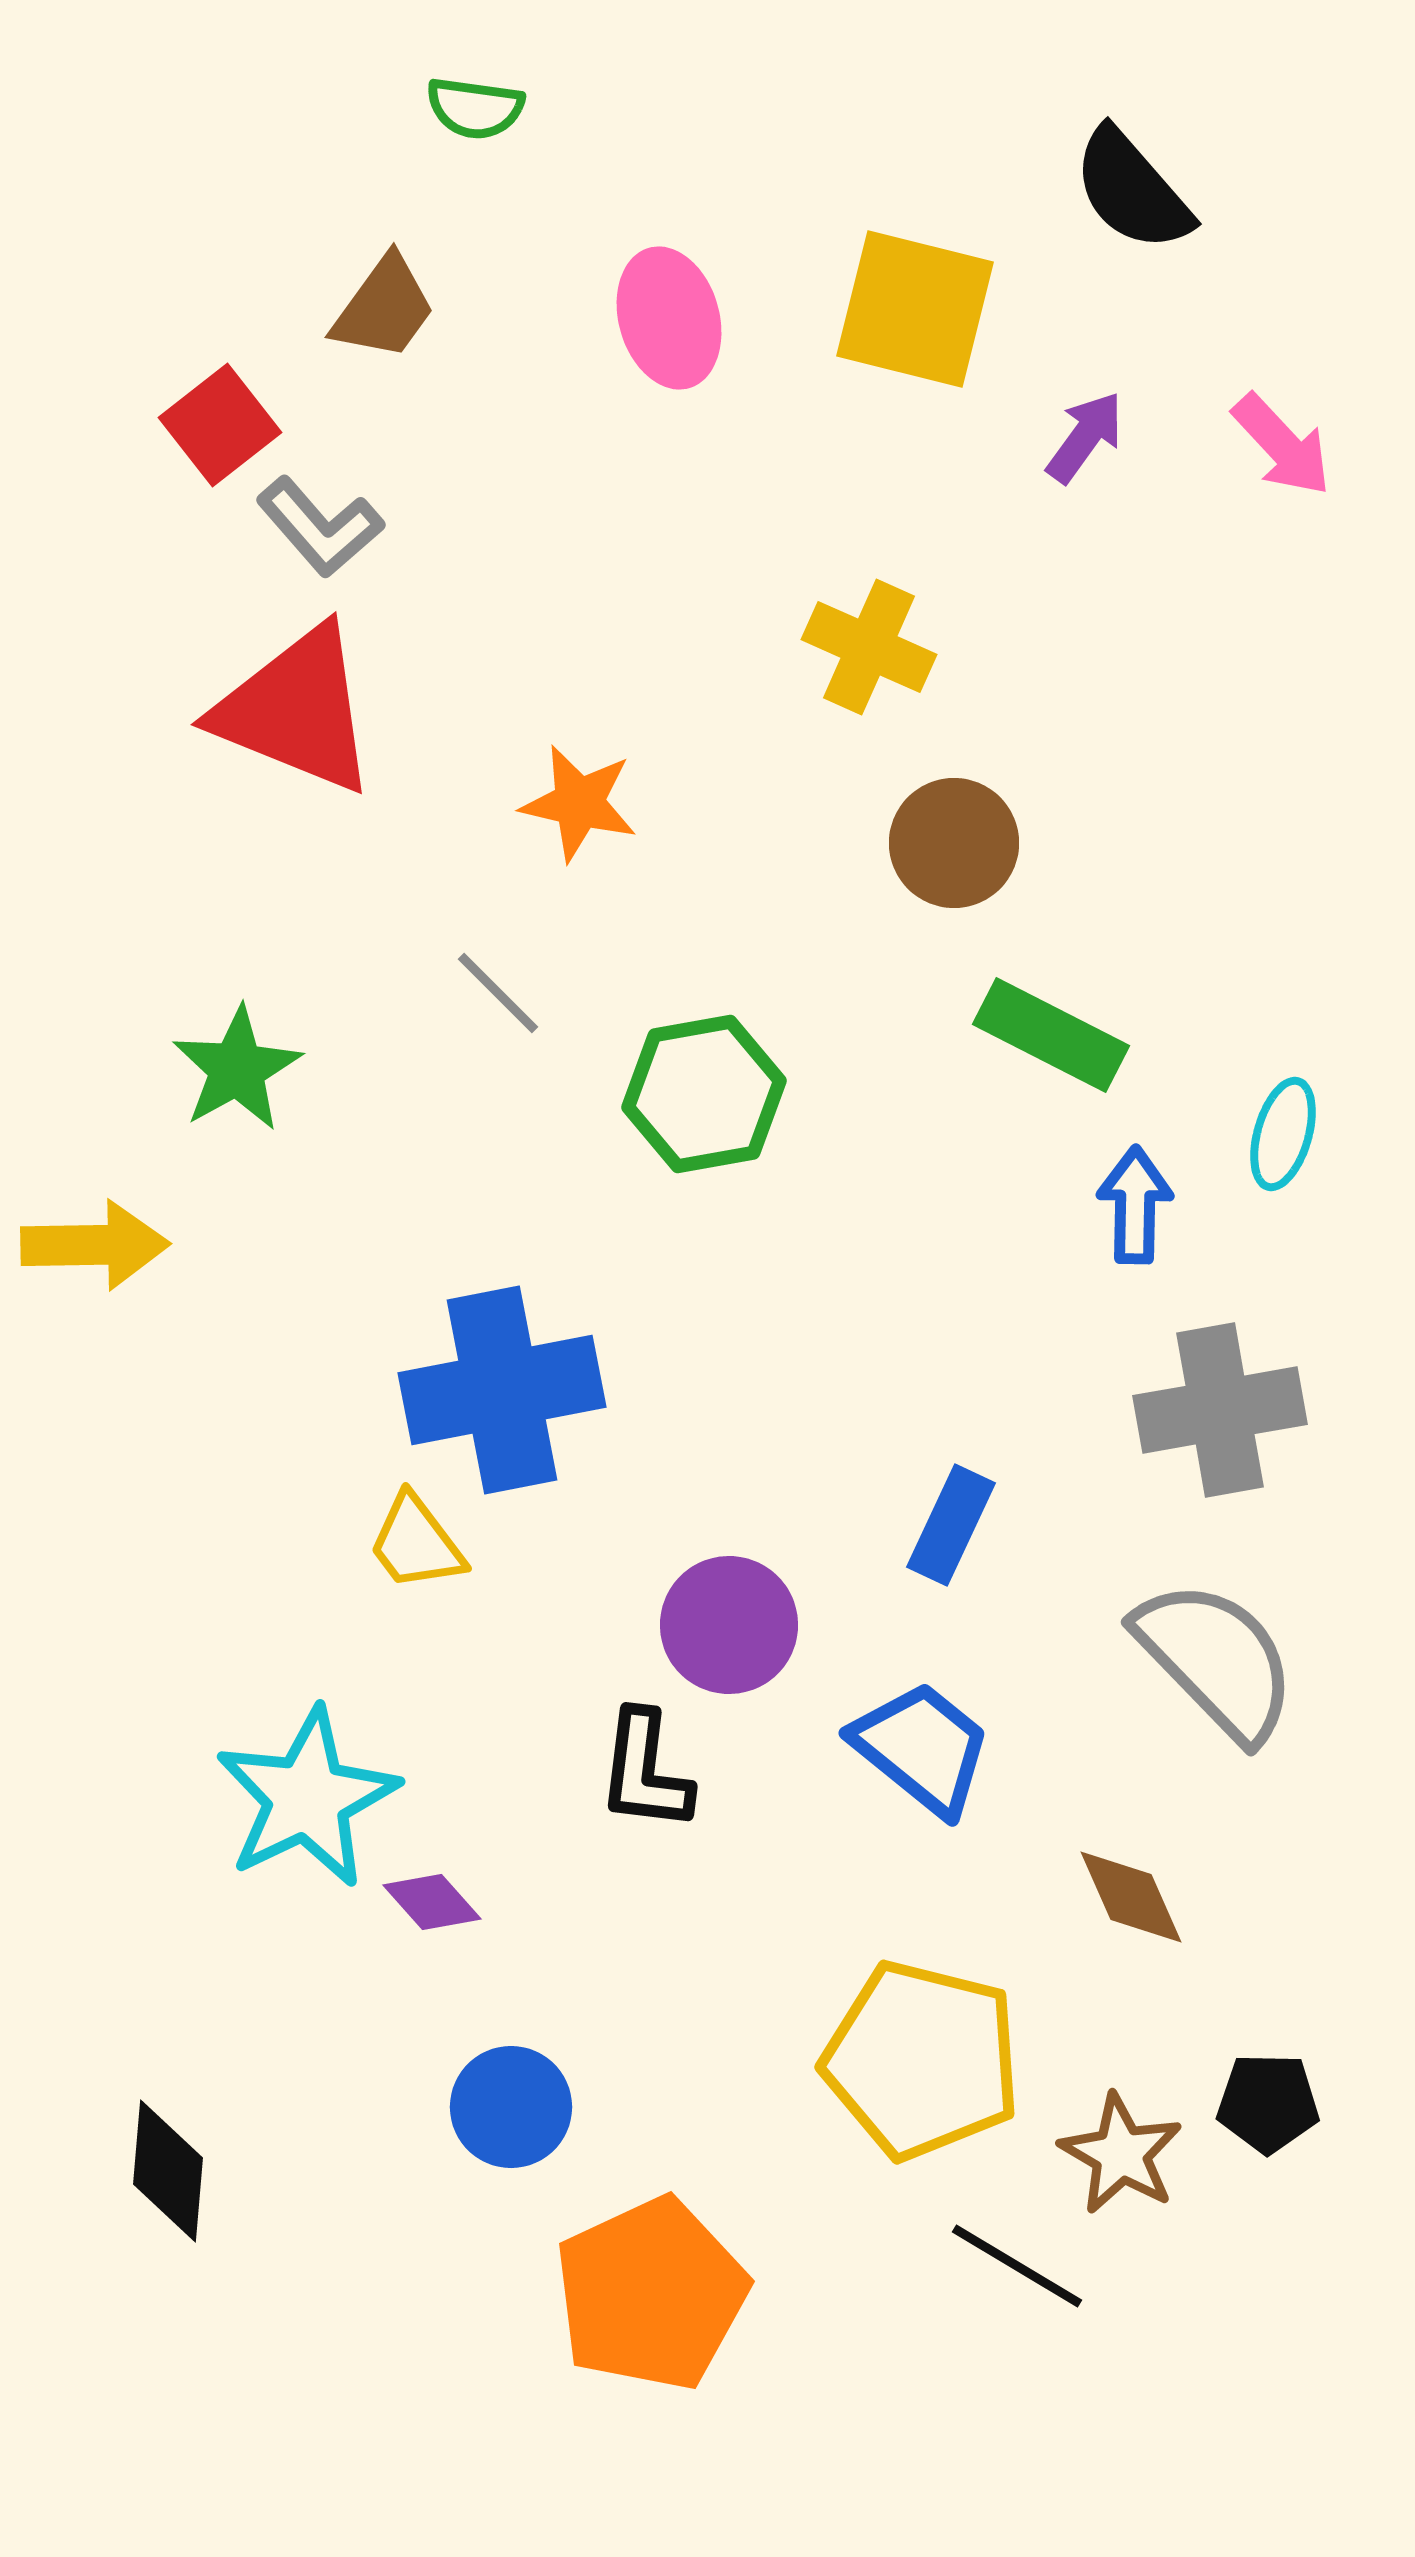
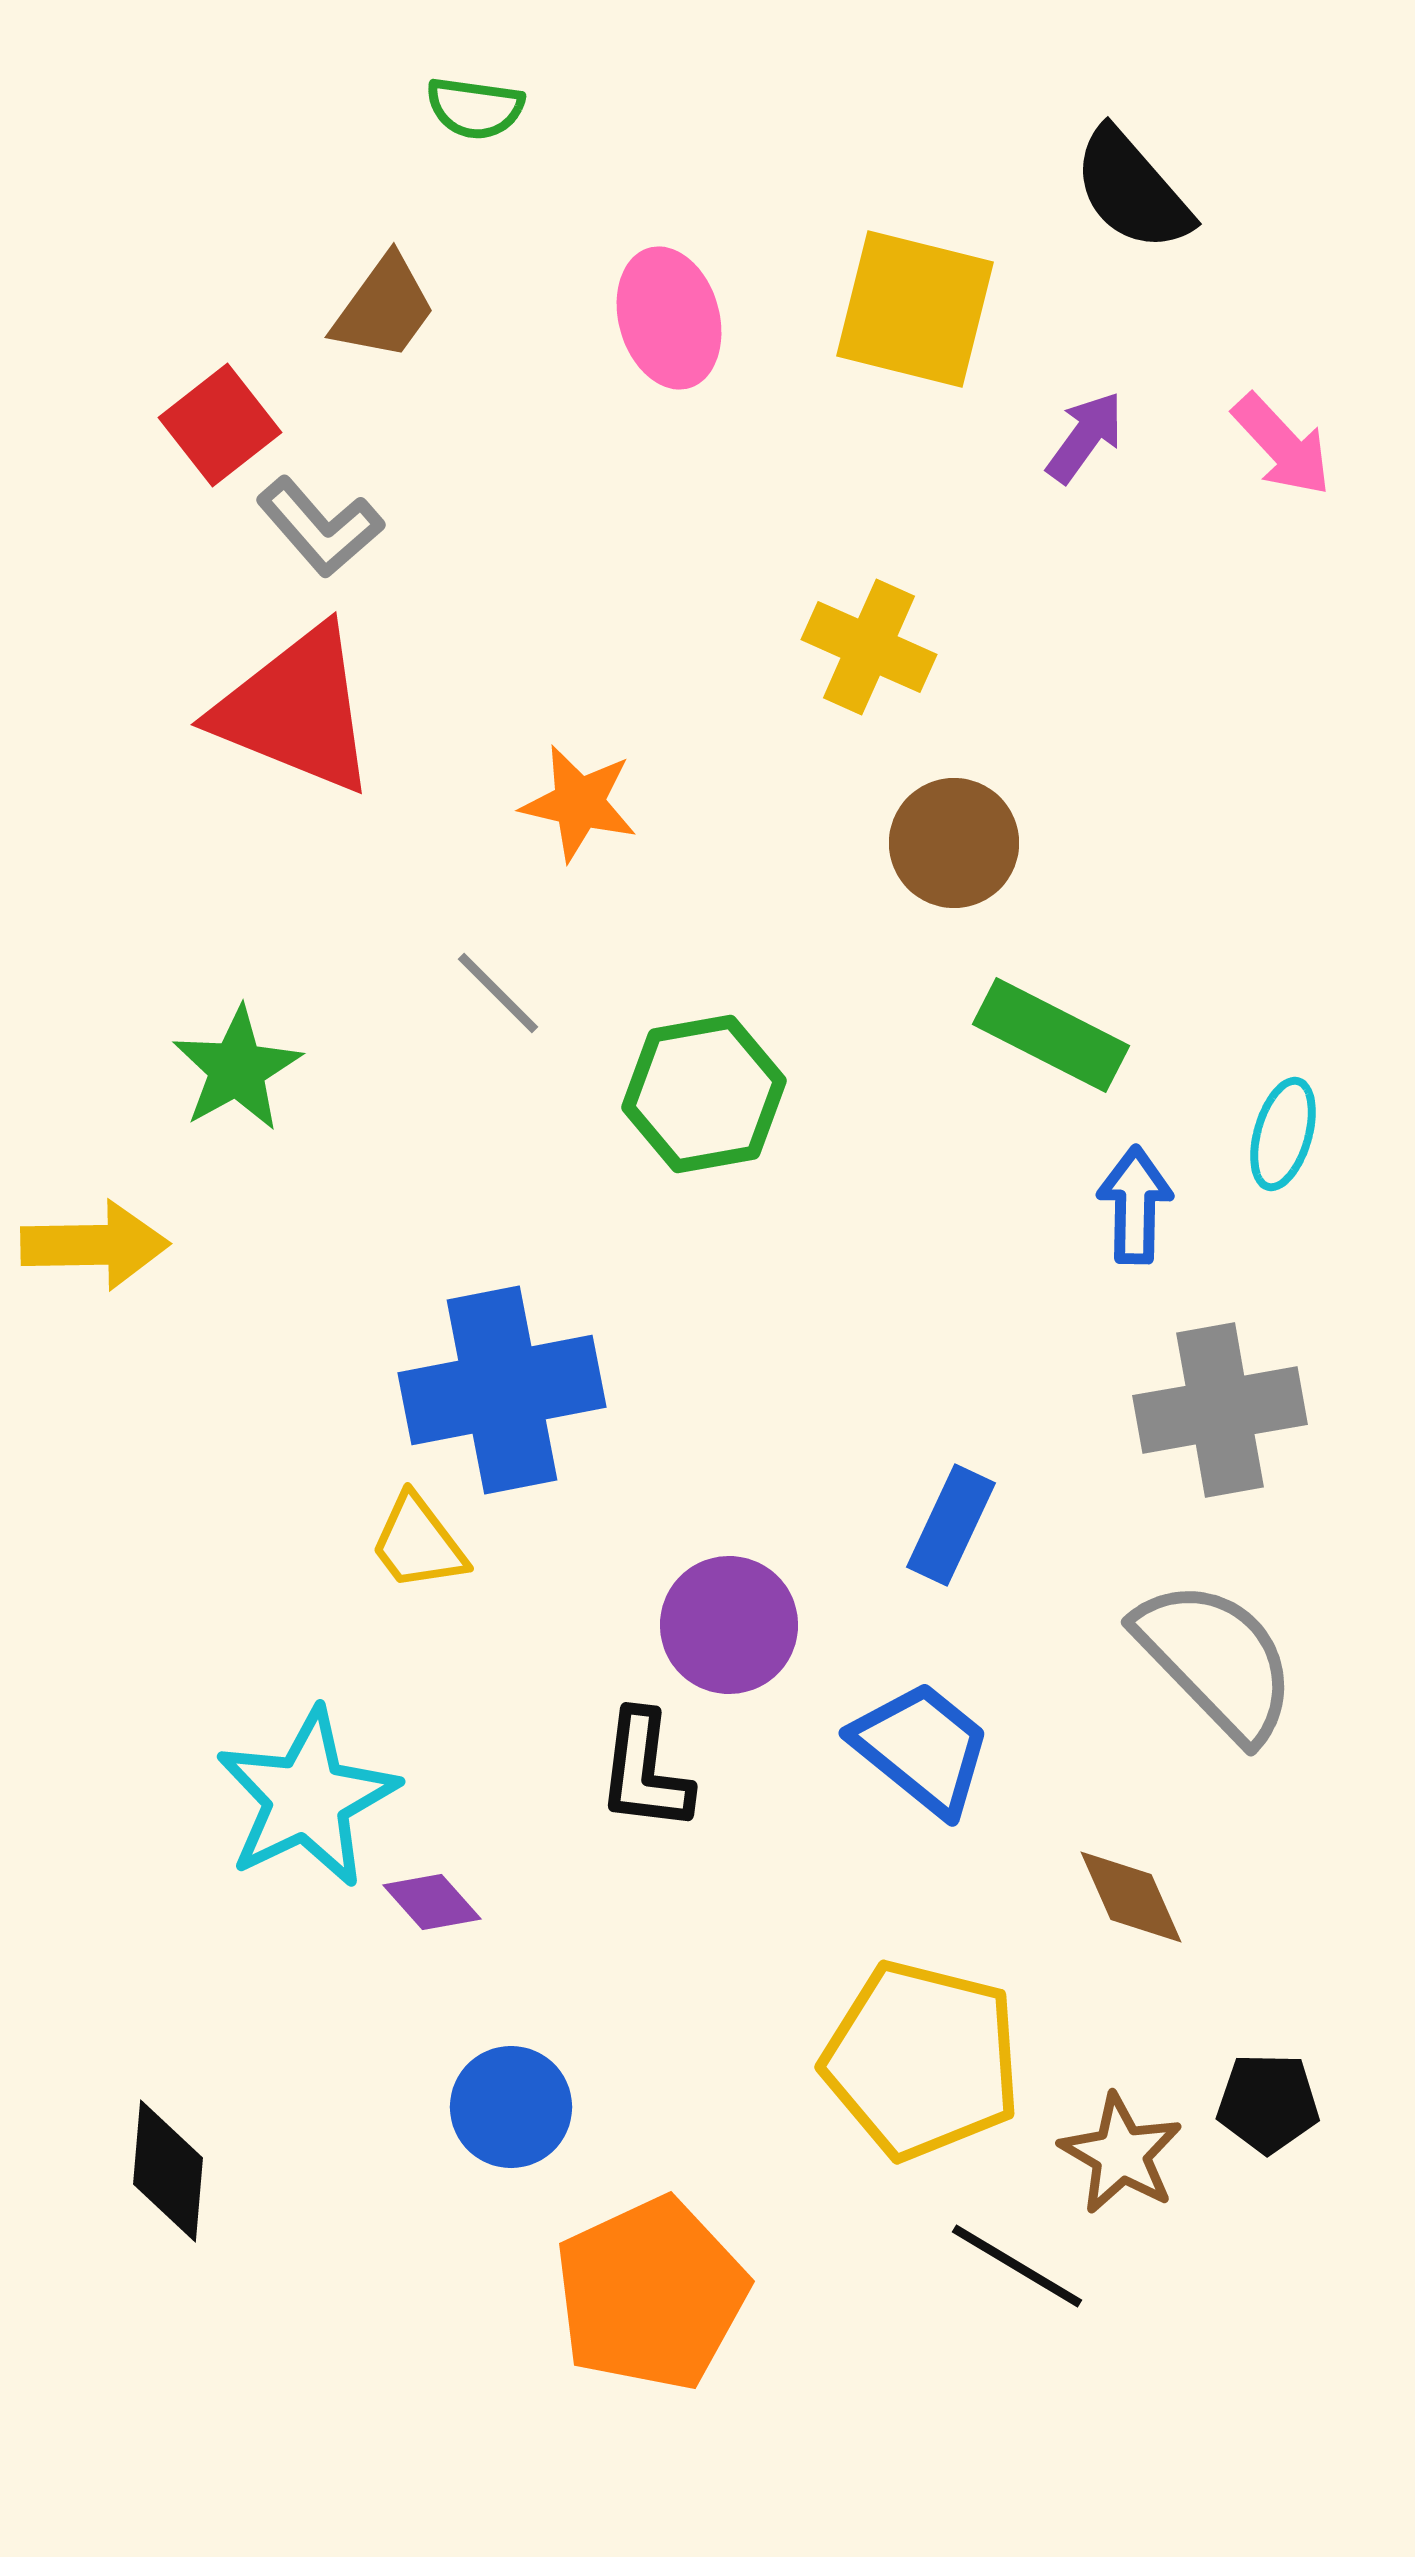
yellow trapezoid: moved 2 px right
